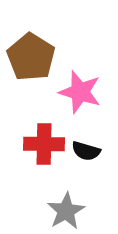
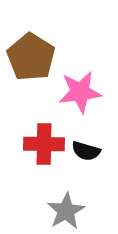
pink star: rotated 24 degrees counterclockwise
